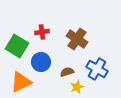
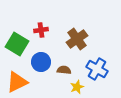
red cross: moved 1 px left, 2 px up
brown cross: rotated 20 degrees clockwise
green square: moved 2 px up
brown semicircle: moved 3 px left, 2 px up; rotated 24 degrees clockwise
orange triangle: moved 4 px left
